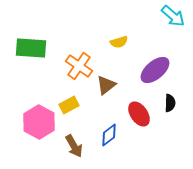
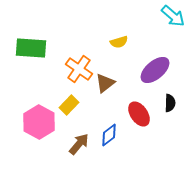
orange cross: moved 3 px down
brown triangle: moved 1 px left, 2 px up
yellow rectangle: rotated 18 degrees counterclockwise
brown arrow: moved 5 px right, 2 px up; rotated 110 degrees counterclockwise
